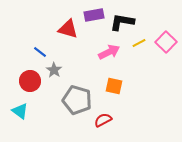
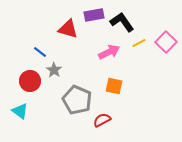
black L-shape: rotated 45 degrees clockwise
gray pentagon: rotated 8 degrees clockwise
red semicircle: moved 1 px left
